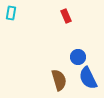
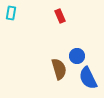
red rectangle: moved 6 px left
blue circle: moved 1 px left, 1 px up
brown semicircle: moved 11 px up
